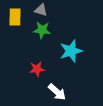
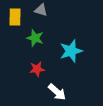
green star: moved 7 px left, 8 px down; rotated 12 degrees clockwise
